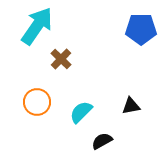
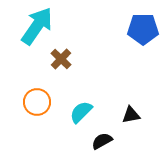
blue pentagon: moved 2 px right
black triangle: moved 9 px down
